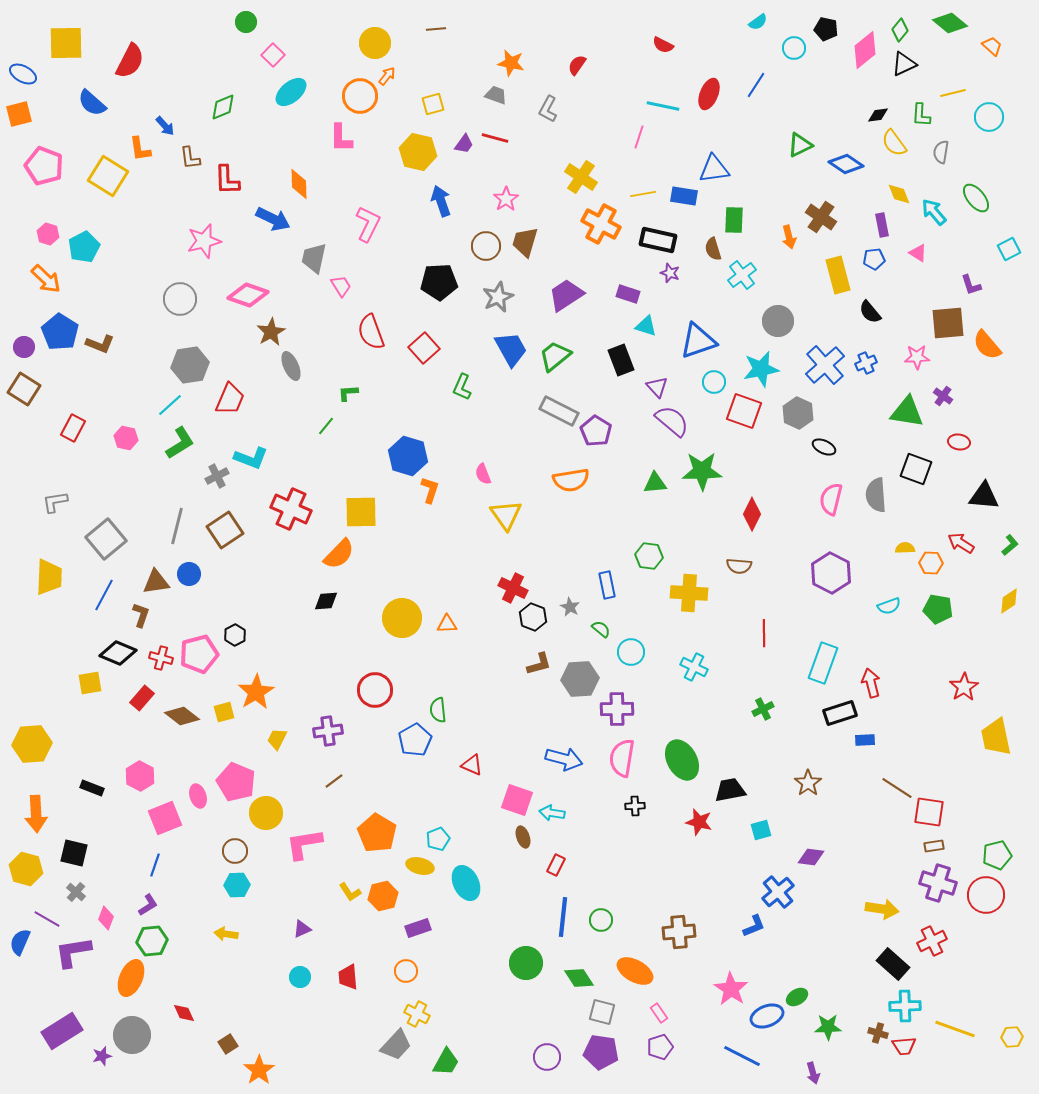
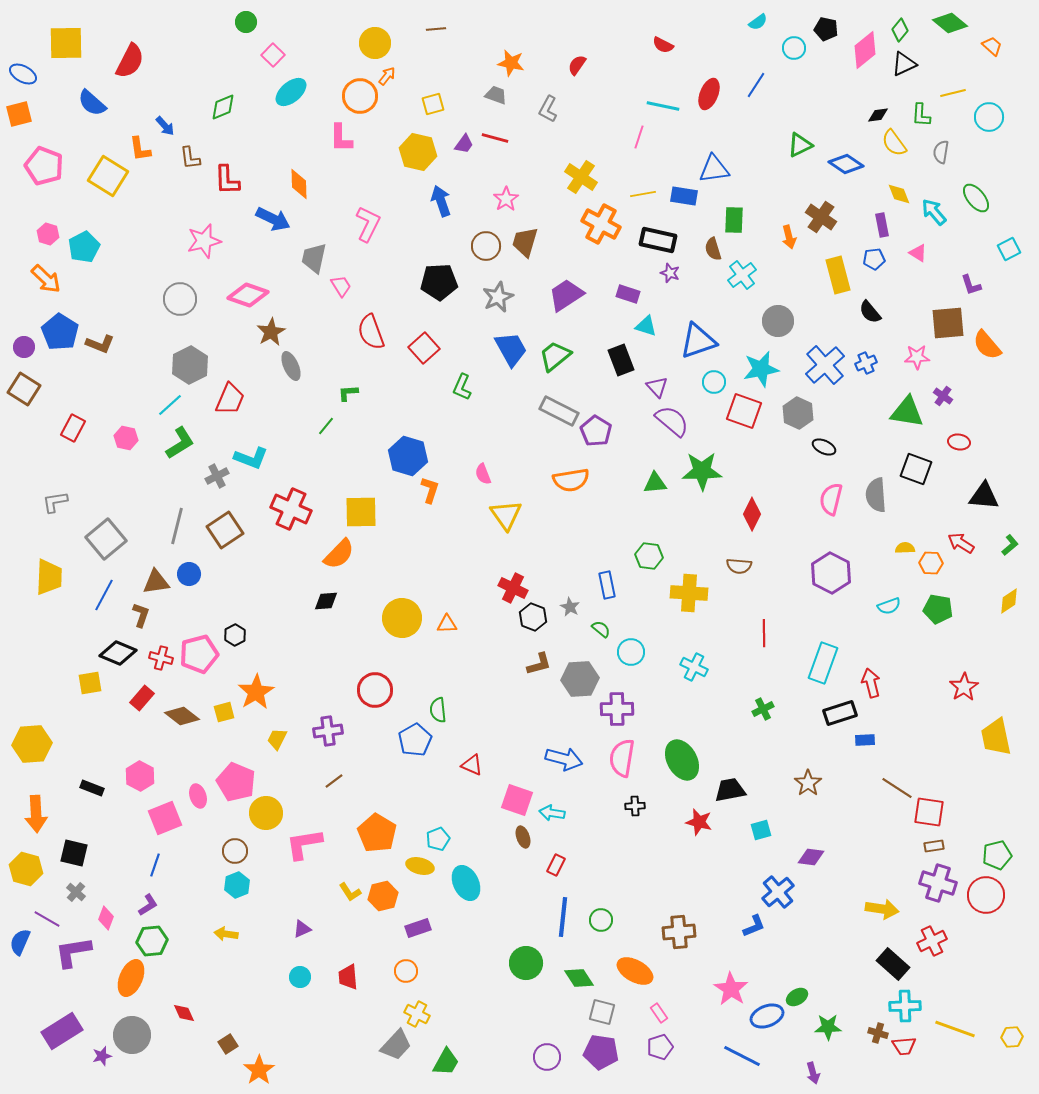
gray hexagon at (190, 365): rotated 18 degrees counterclockwise
cyan hexagon at (237, 885): rotated 20 degrees counterclockwise
